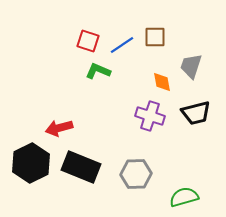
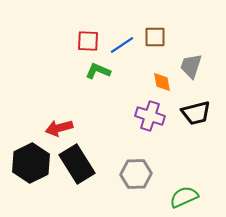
red square: rotated 15 degrees counterclockwise
black rectangle: moved 4 px left, 3 px up; rotated 36 degrees clockwise
green semicircle: rotated 8 degrees counterclockwise
